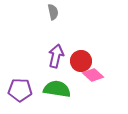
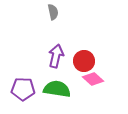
red circle: moved 3 px right
pink diamond: moved 4 px down
purple pentagon: moved 3 px right, 1 px up
